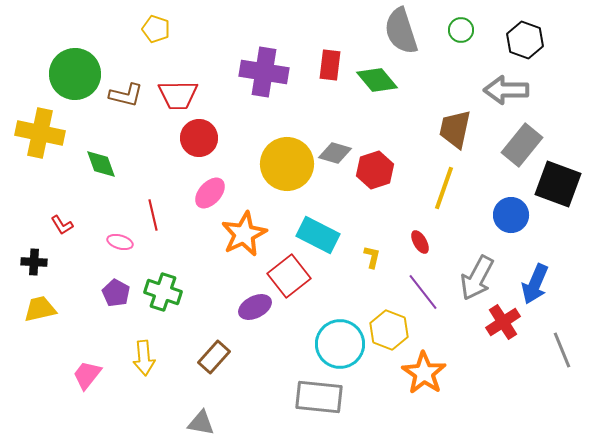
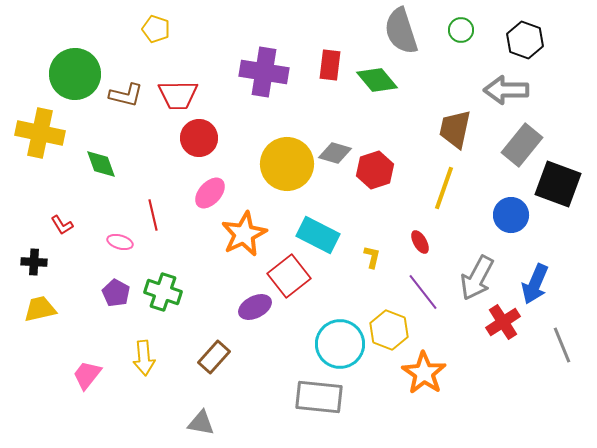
gray line at (562, 350): moved 5 px up
